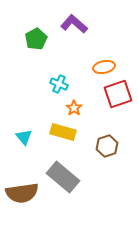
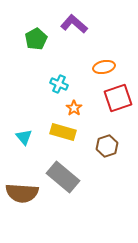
red square: moved 4 px down
brown semicircle: rotated 12 degrees clockwise
